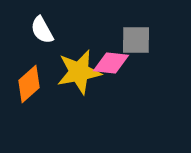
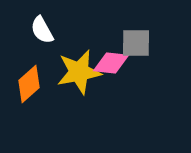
gray square: moved 3 px down
